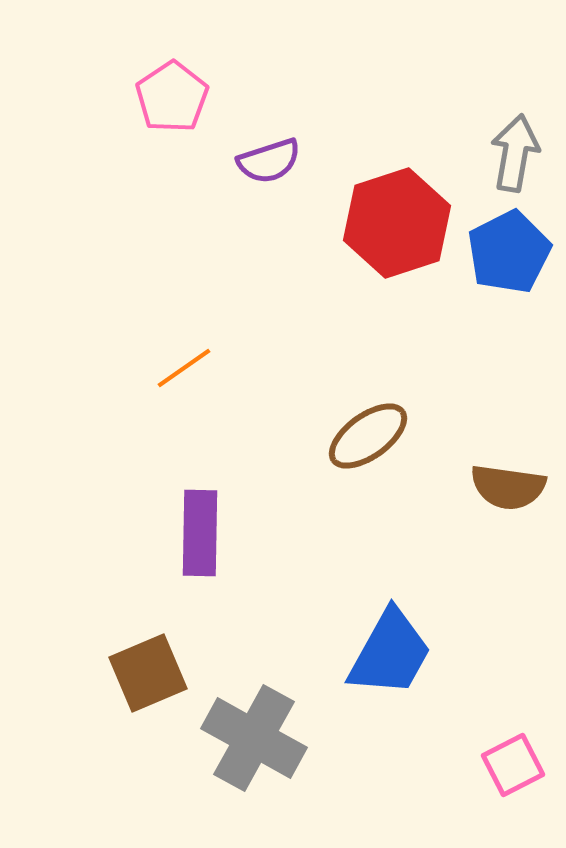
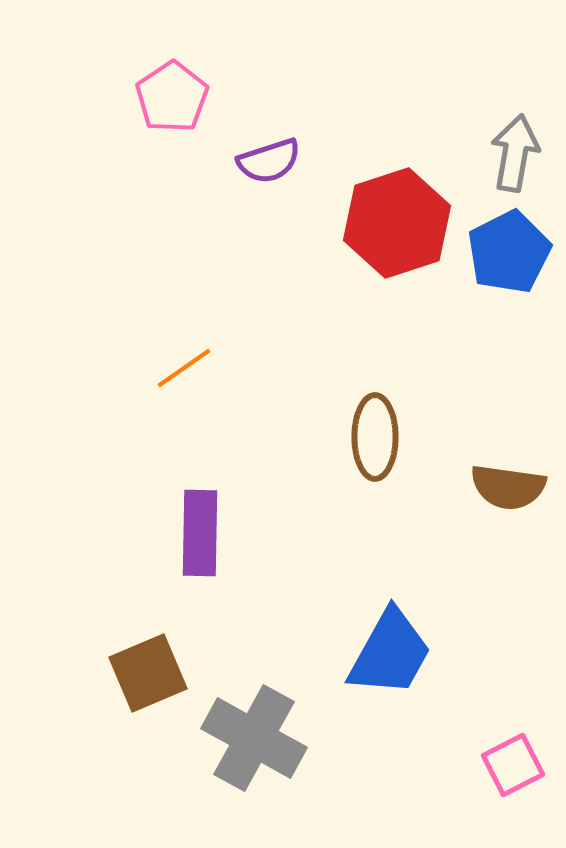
brown ellipse: moved 7 px right, 1 px down; rotated 54 degrees counterclockwise
